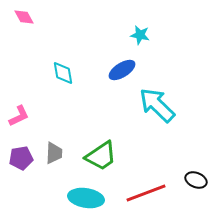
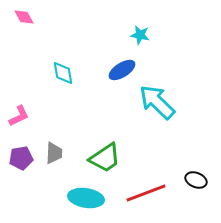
cyan arrow: moved 3 px up
green trapezoid: moved 4 px right, 2 px down
